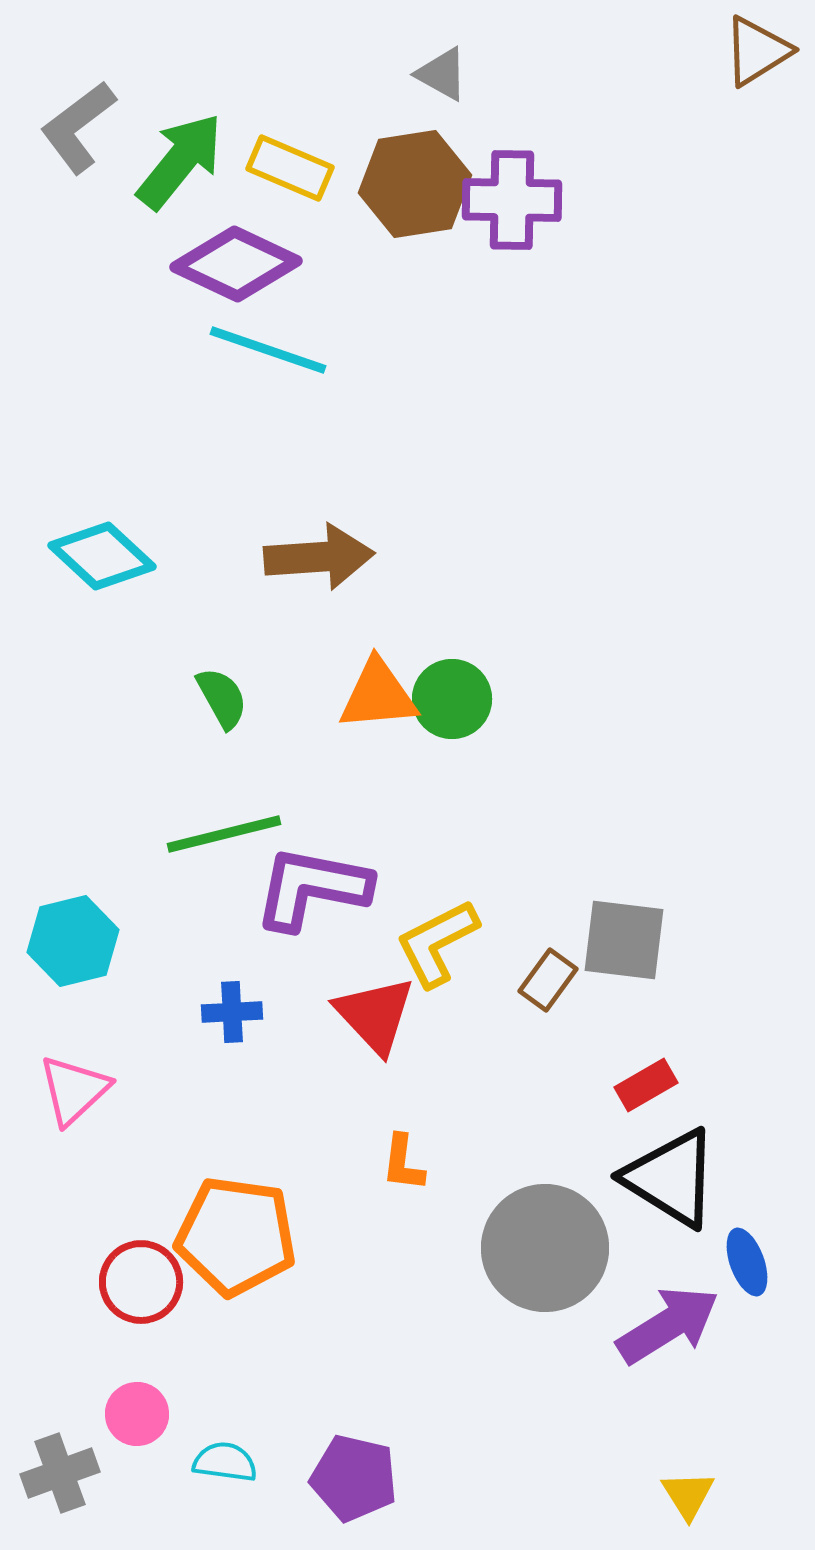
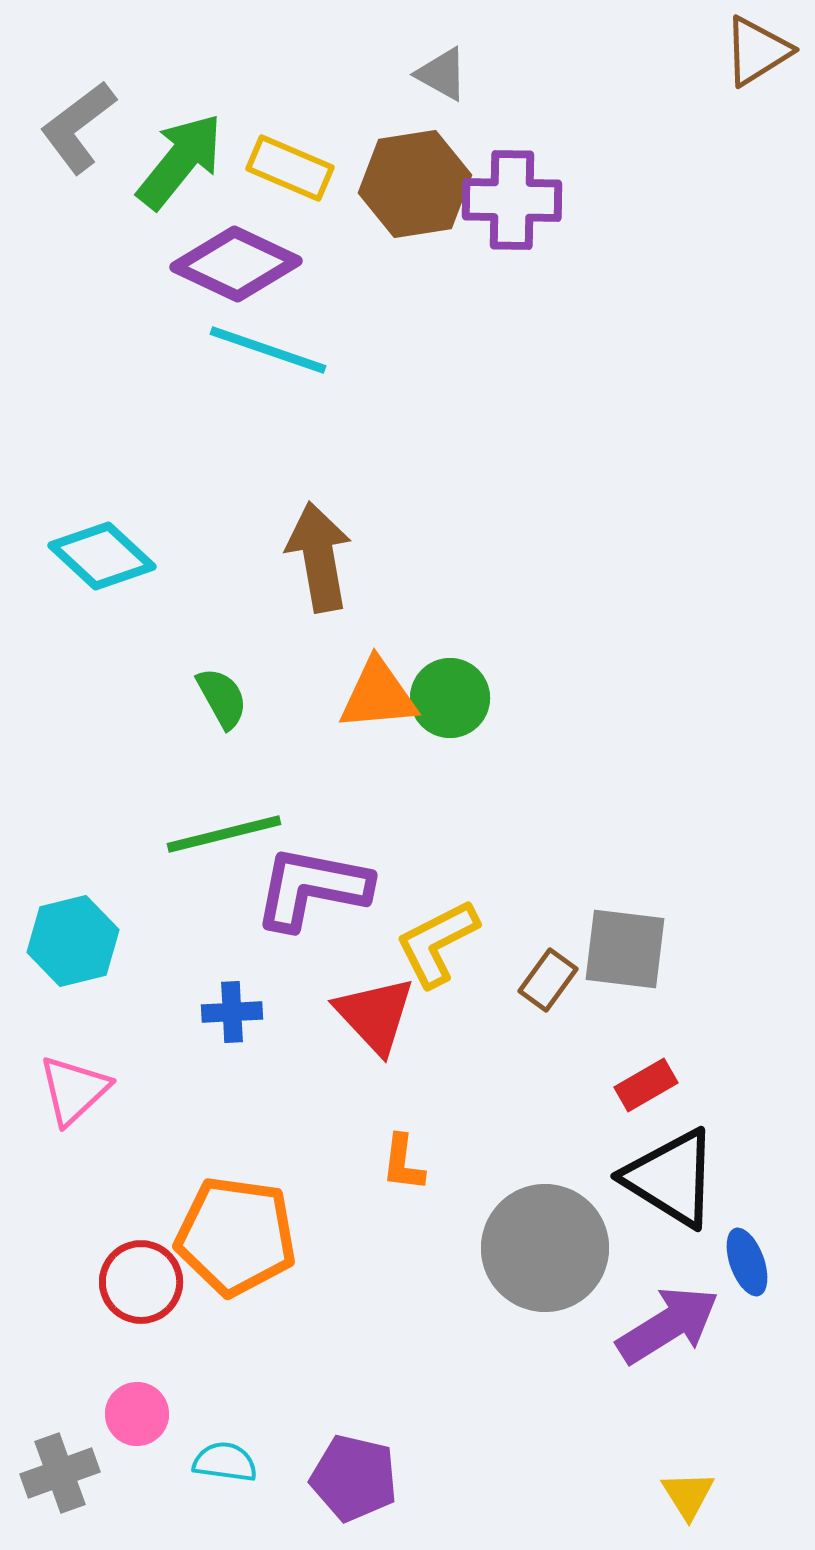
brown arrow: rotated 96 degrees counterclockwise
green circle: moved 2 px left, 1 px up
gray square: moved 1 px right, 9 px down
